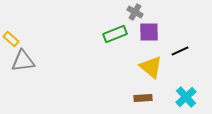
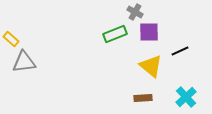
gray triangle: moved 1 px right, 1 px down
yellow triangle: moved 1 px up
